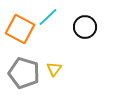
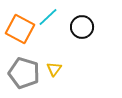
black circle: moved 3 px left
